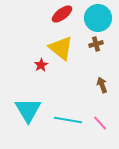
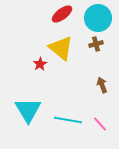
red star: moved 1 px left, 1 px up
pink line: moved 1 px down
